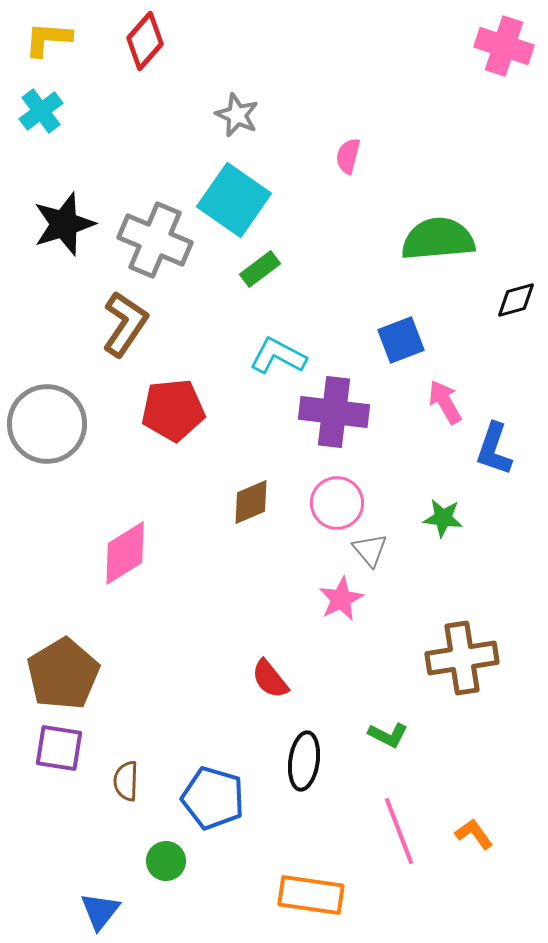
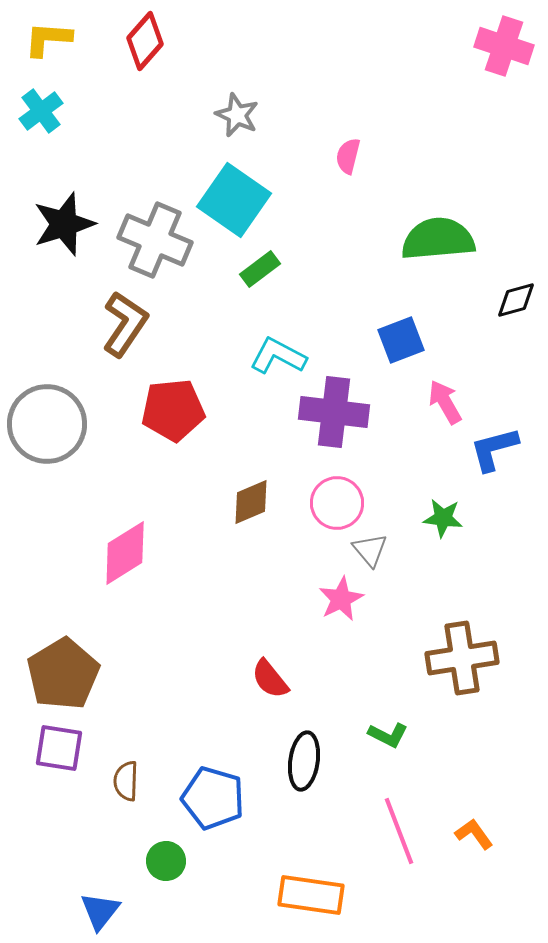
blue L-shape: rotated 56 degrees clockwise
